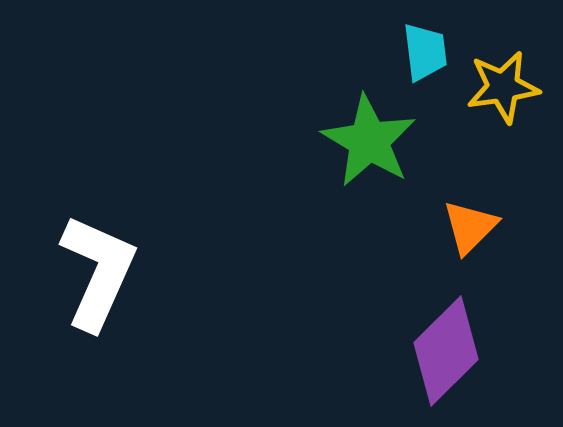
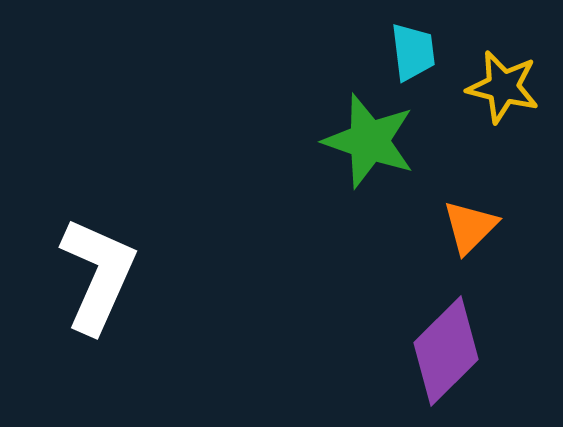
cyan trapezoid: moved 12 px left
yellow star: rotated 22 degrees clockwise
green star: rotated 12 degrees counterclockwise
white L-shape: moved 3 px down
